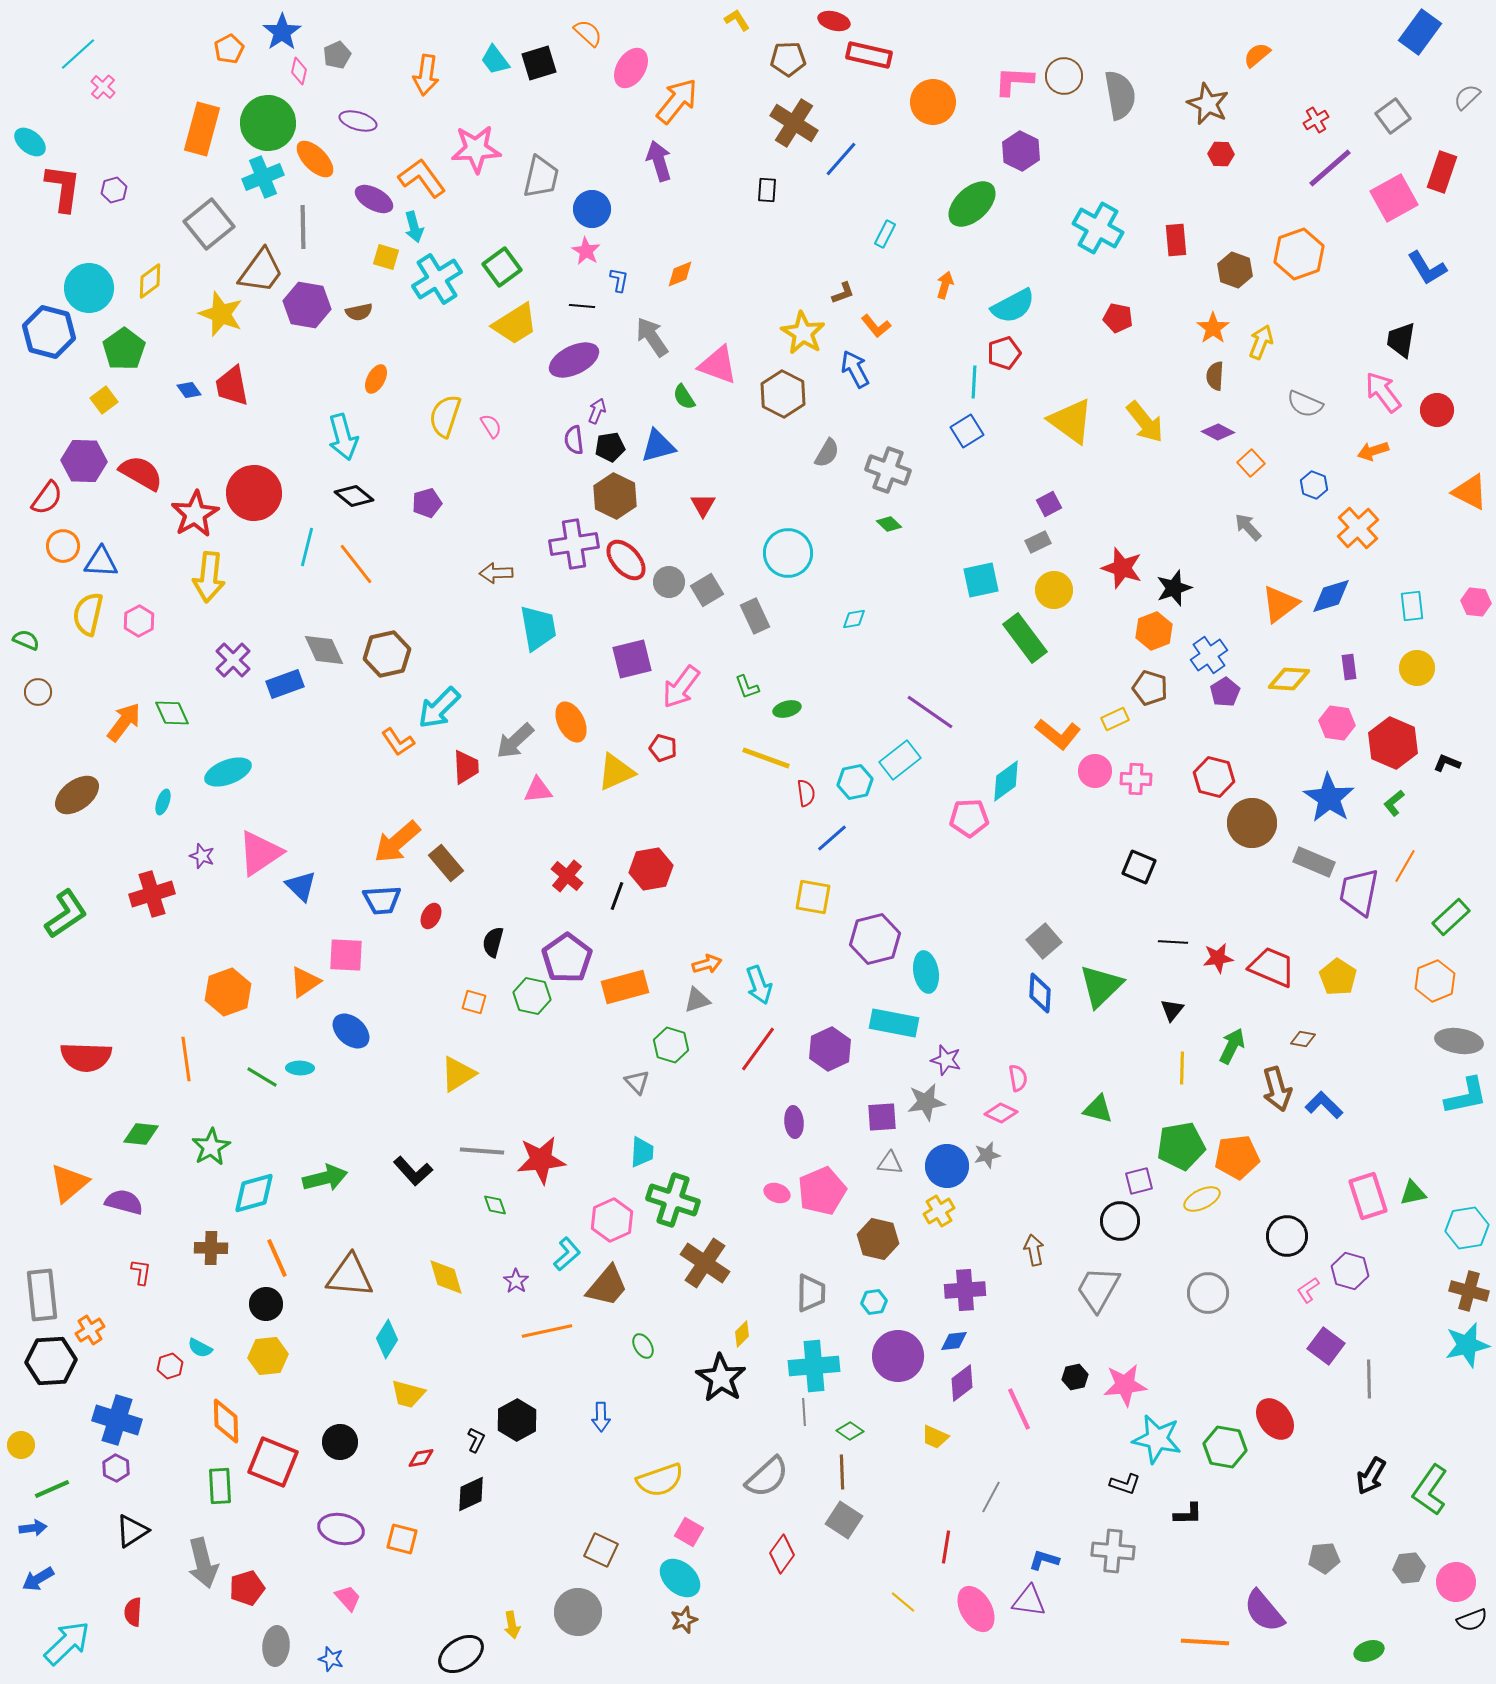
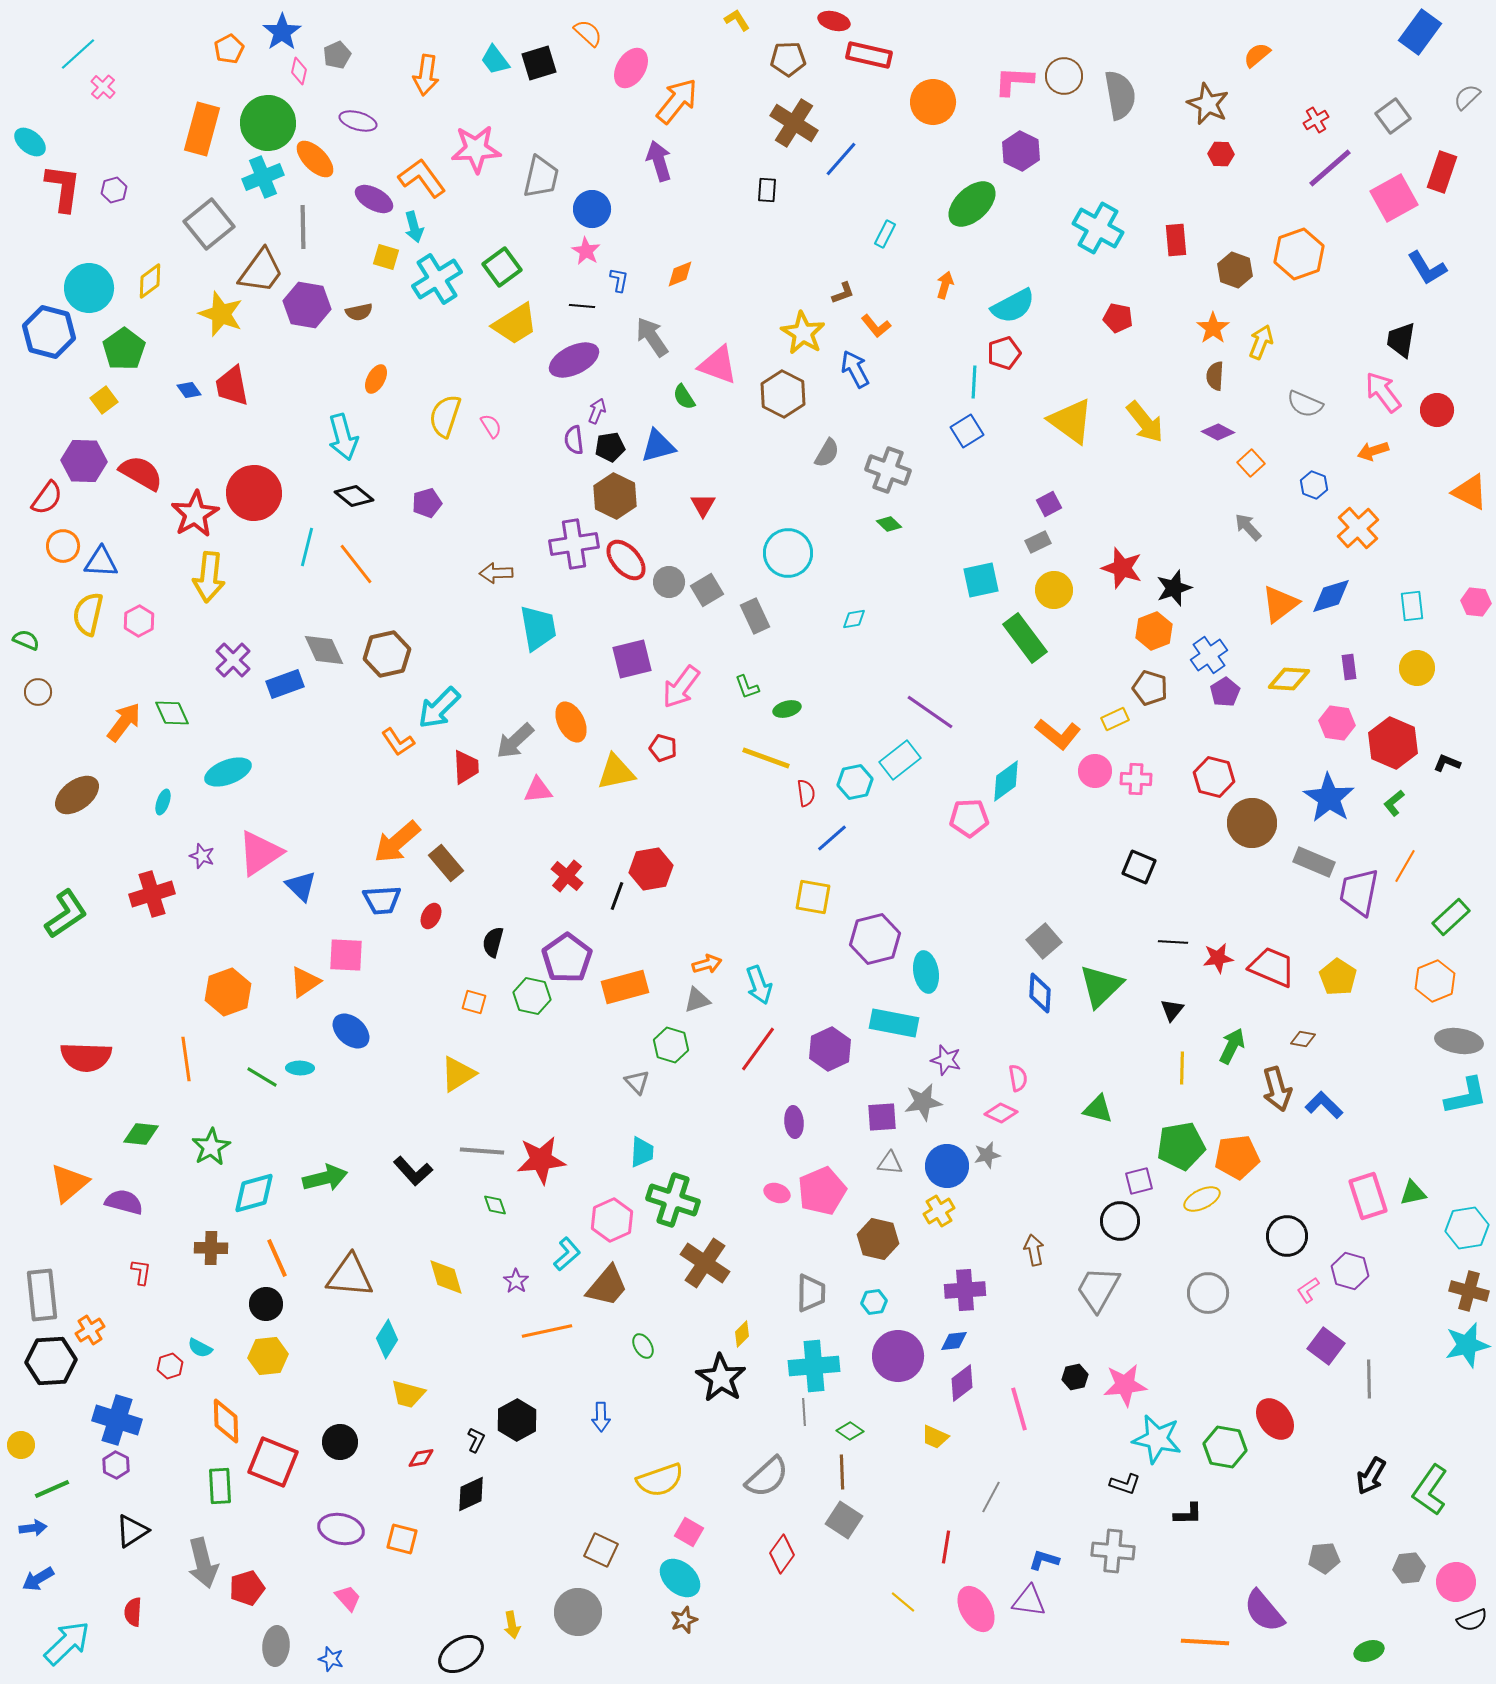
yellow triangle at (616, 772): rotated 12 degrees clockwise
gray star at (926, 1102): moved 3 px left
pink line at (1019, 1409): rotated 9 degrees clockwise
purple hexagon at (116, 1468): moved 3 px up
